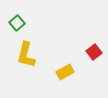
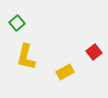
yellow L-shape: moved 2 px down
